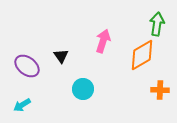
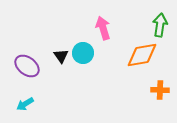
green arrow: moved 3 px right, 1 px down
pink arrow: moved 13 px up; rotated 35 degrees counterclockwise
orange diamond: rotated 20 degrees clockwise
cyan circle: moved 36 px up
cyan arrow: moved 3 px right, 1 px up
